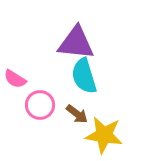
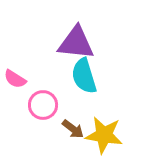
pink circle: moved 3 px right
brown arrow: moved 4 px left, 15 px down
